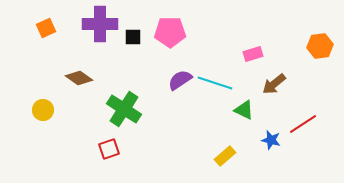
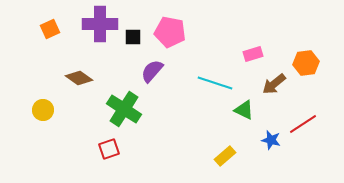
orange square: moved 4 px right, 1 px down
pink pentagon: rotated 12 degrees clockwise
orange hexagon: moved 14 px left, 17 px down
purple semicircle: moved 28 px left, 9 px up; rotated 15 degrees counterclockwise
